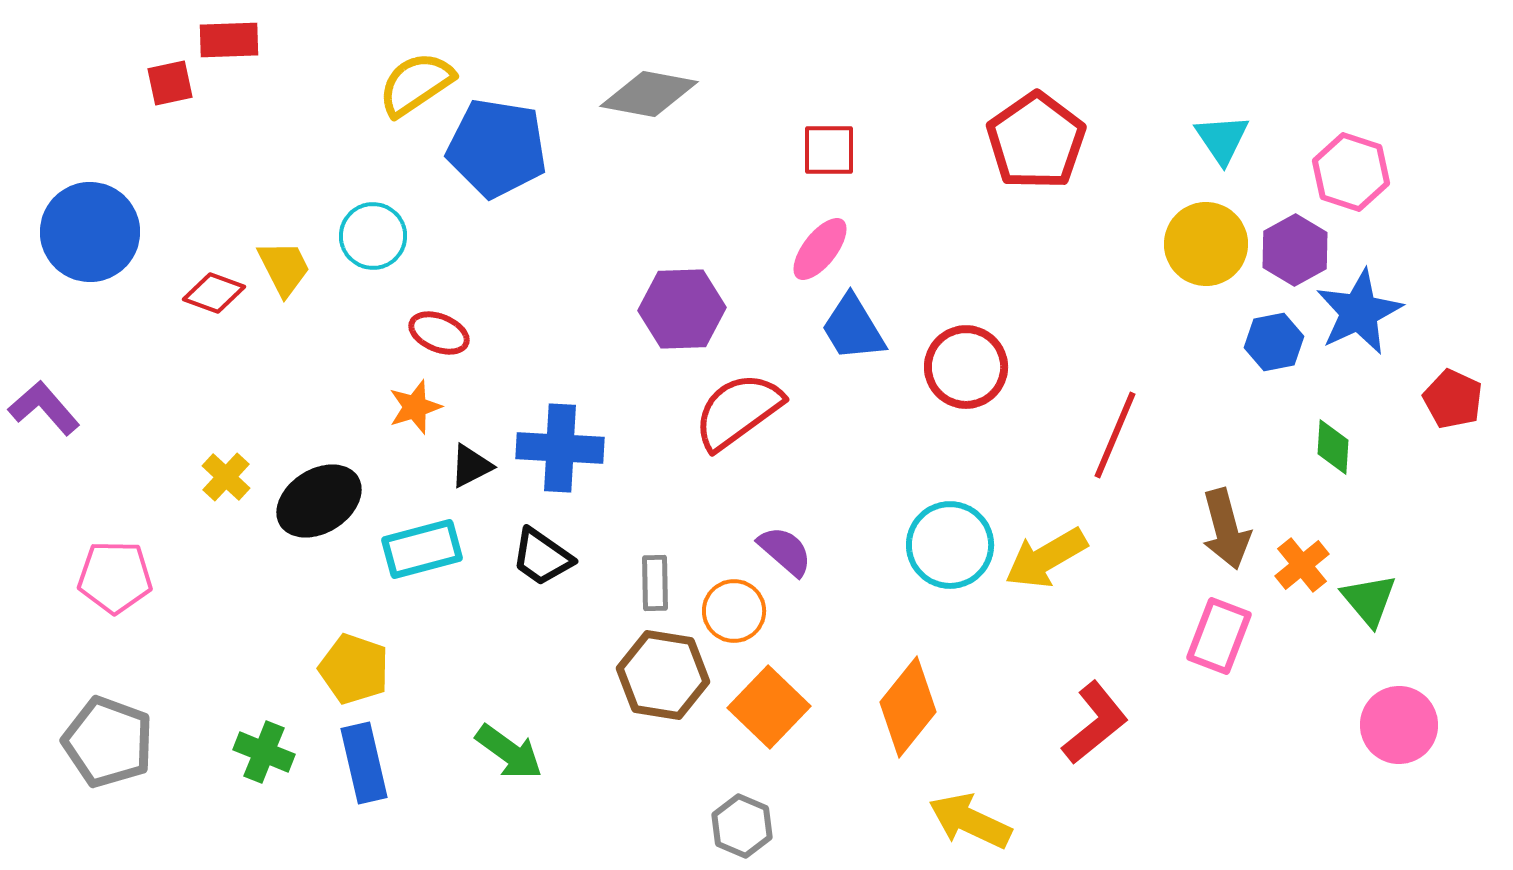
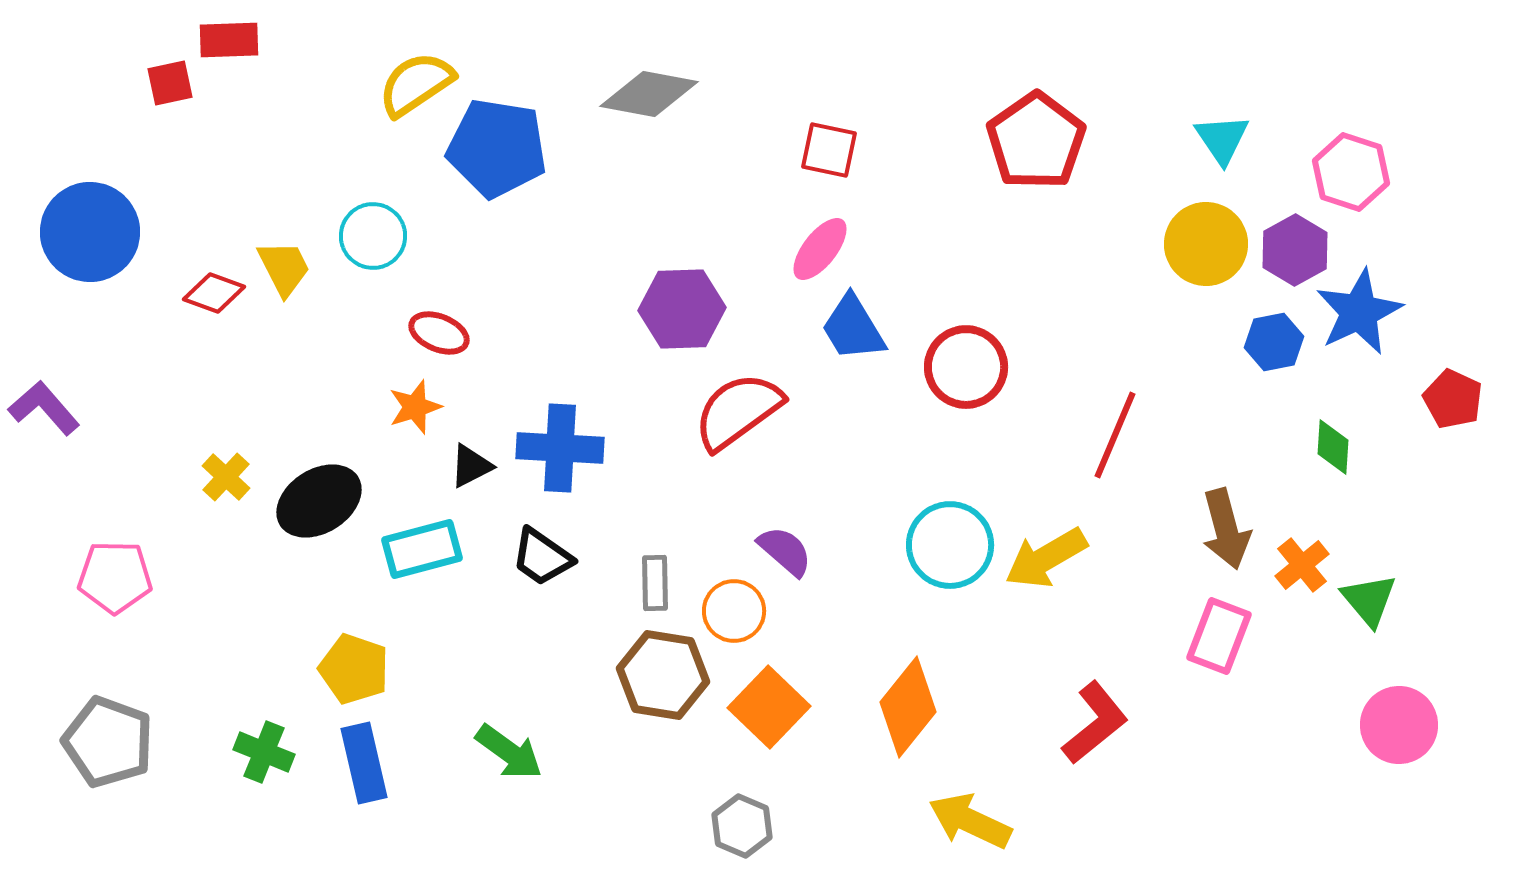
red square at (829, 150): rotated 12 degrees clockwise
